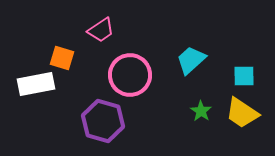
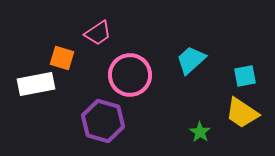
pink trapezoid: moved 3 px left, 3 px down
cyan square: moved 1 px right; rotated 10 degrees counterclockwise
green star: moved 1 px left, 21 px down
